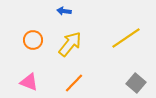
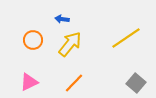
blue arrow: moved 2 px left, 8 px down
pink triangle: rotated 48 degrees counterclockwise
